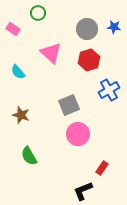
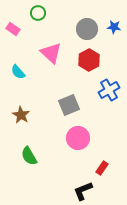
red hexagon: rotated 10 degrees counterclockwise
brown star: rotated 12 degrees clockwise
pink circle: moved 4 px down
